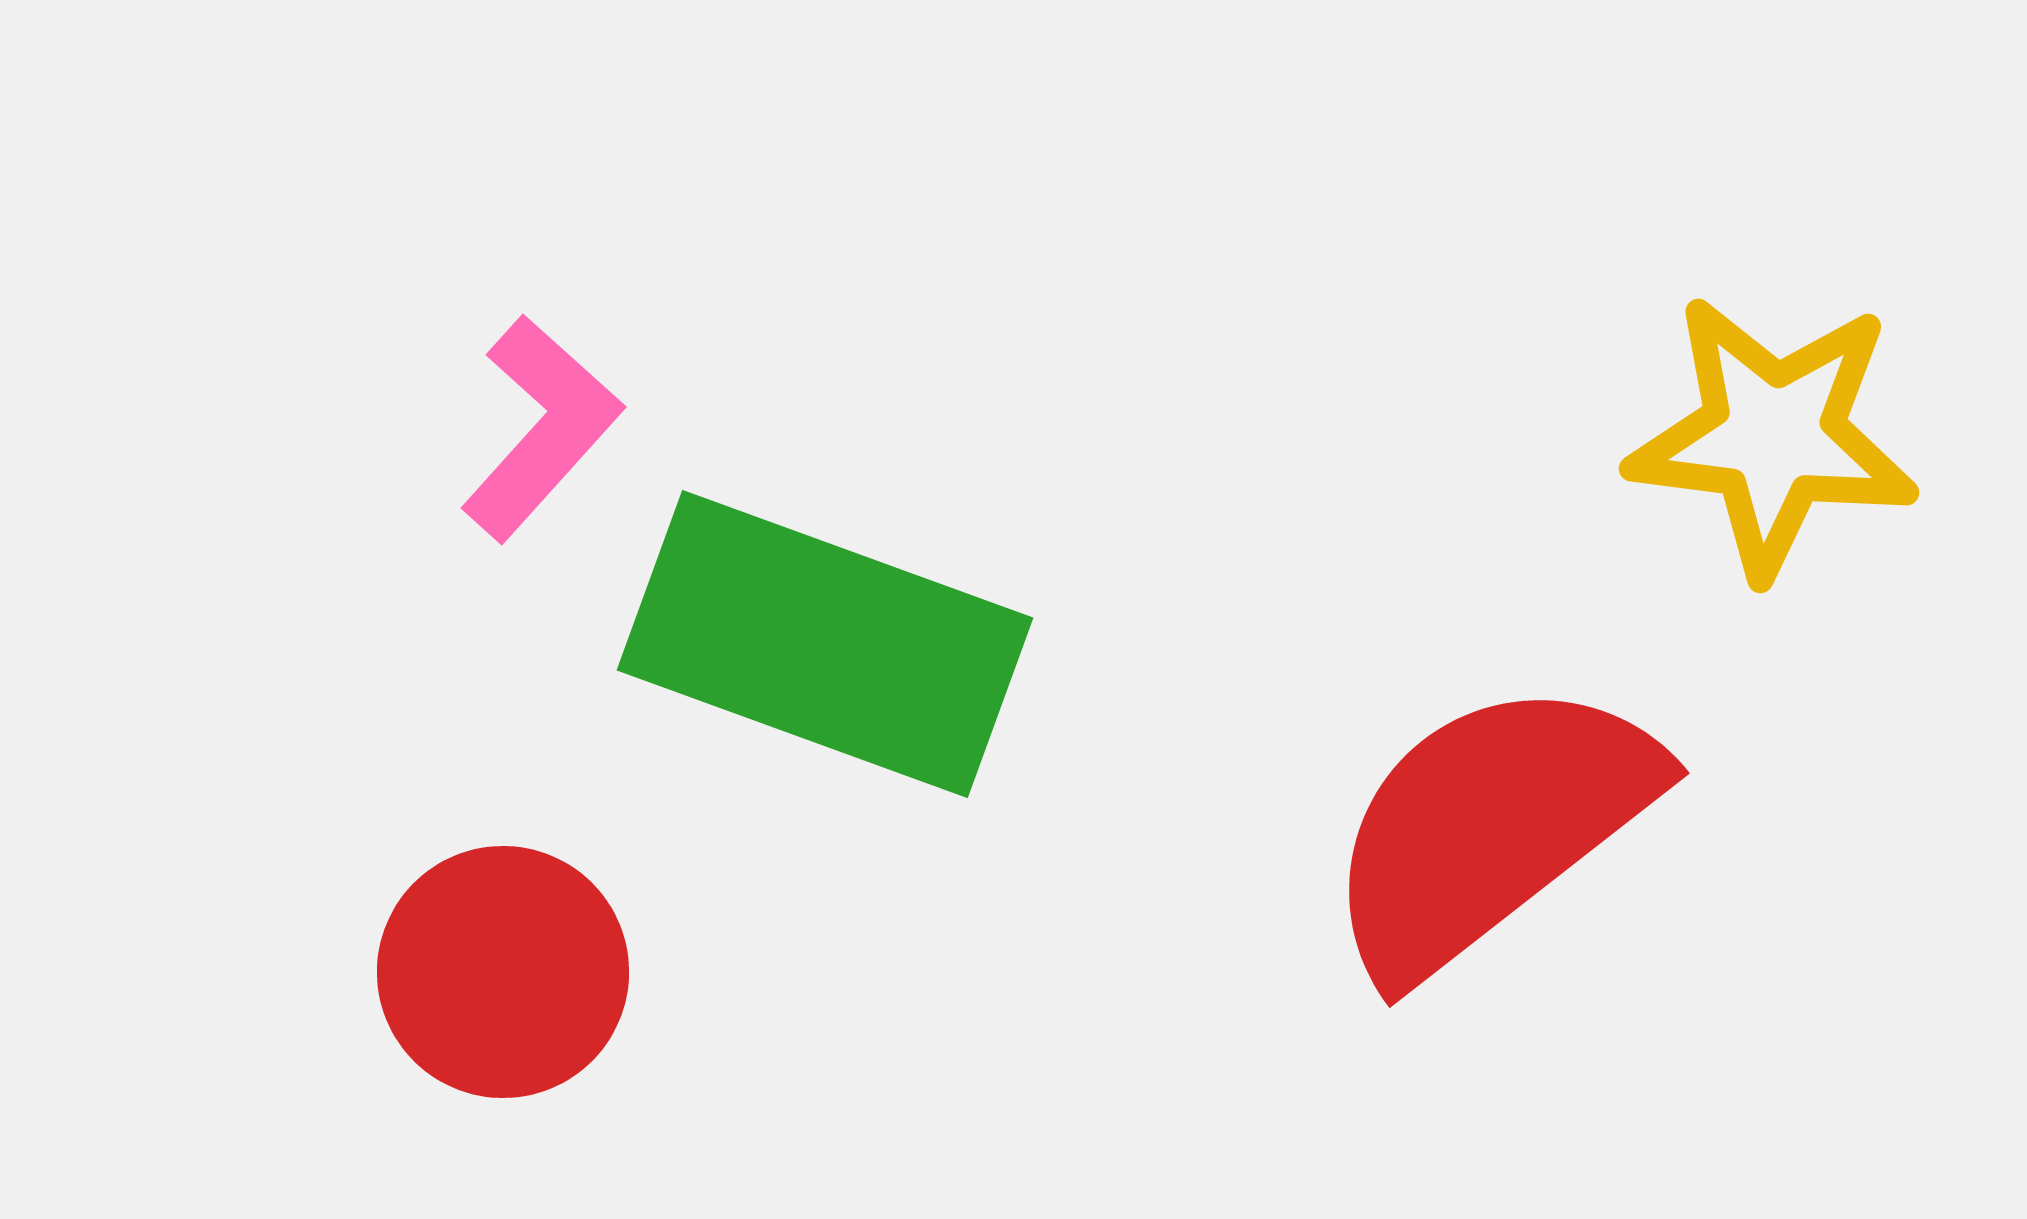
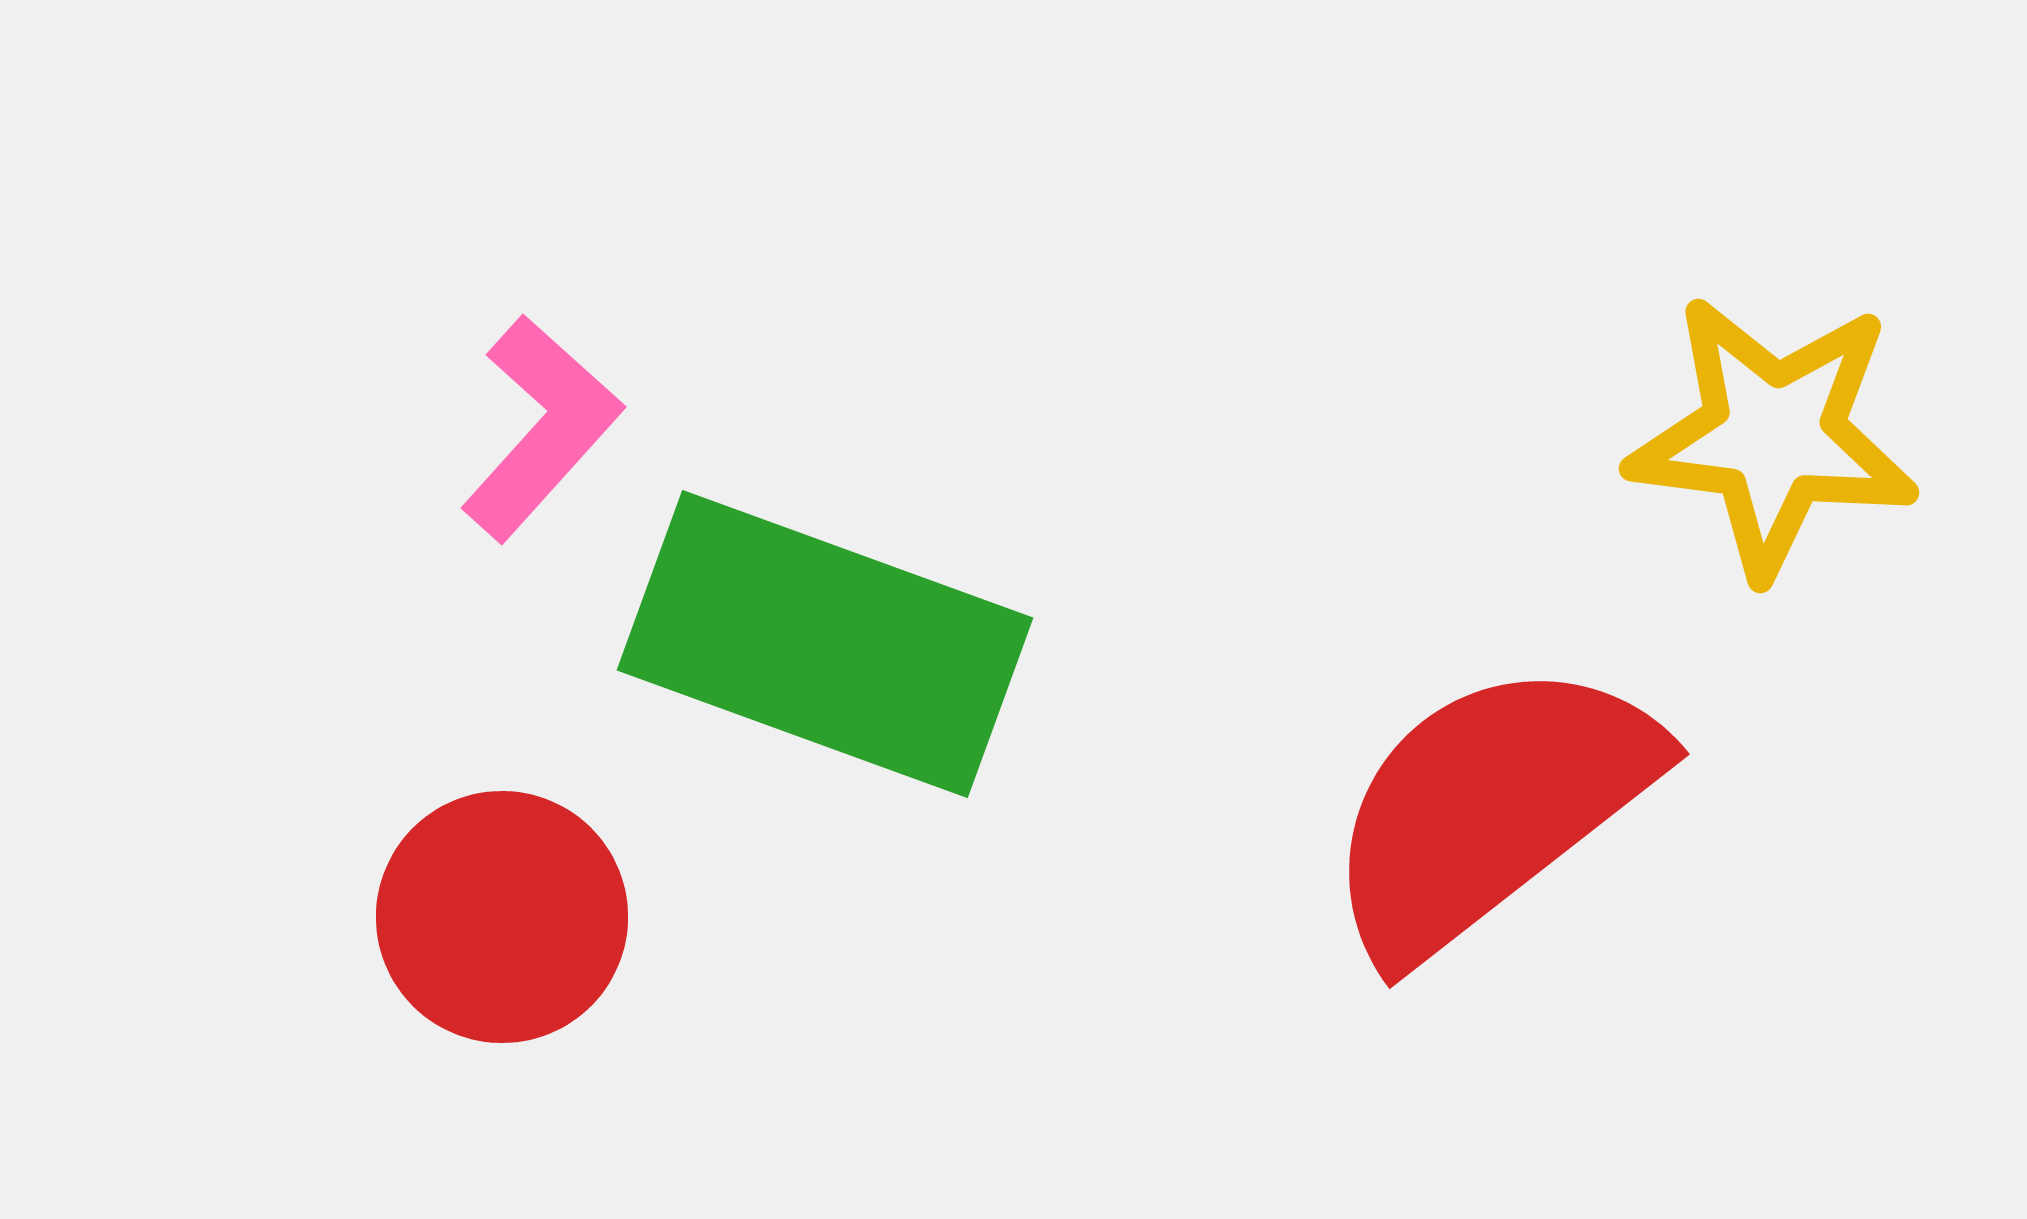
red semicircle: moved 19 px up
red circle: moved 1 px left, 55 px up
